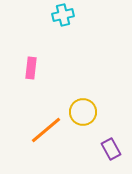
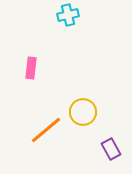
cyan cross: moved 5 px right
